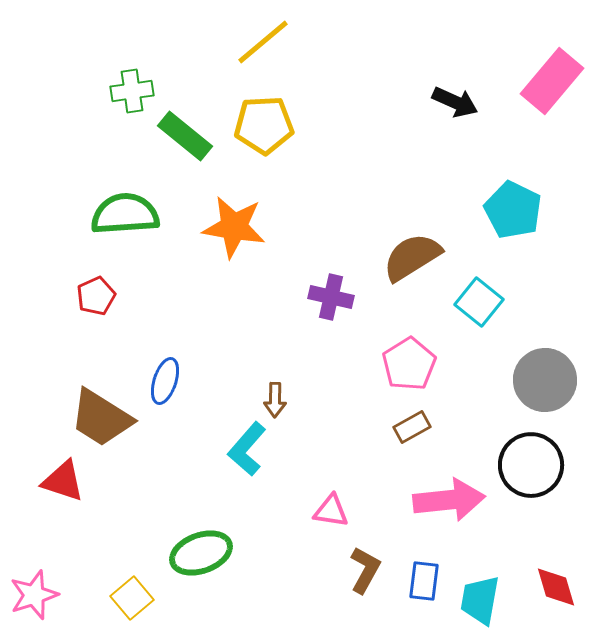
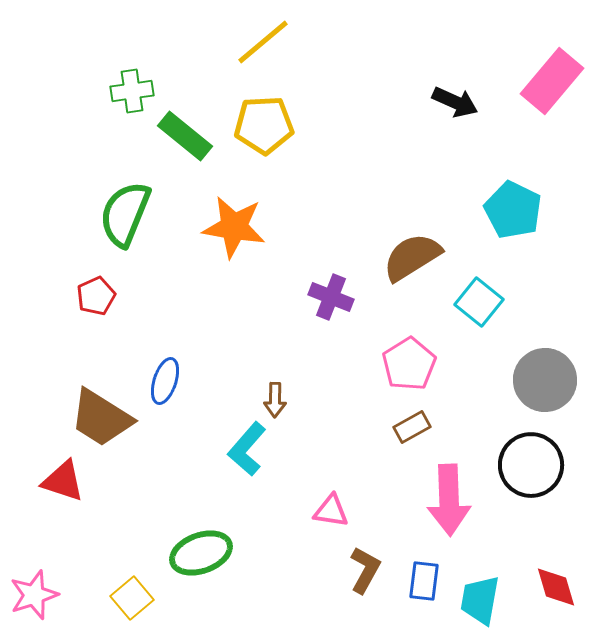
green semicircle: rotated 64 degrees counterclockwise
purple cross: rotated 9 degrees clockwise
pink arrow: rotated 94 degrees clockwise
